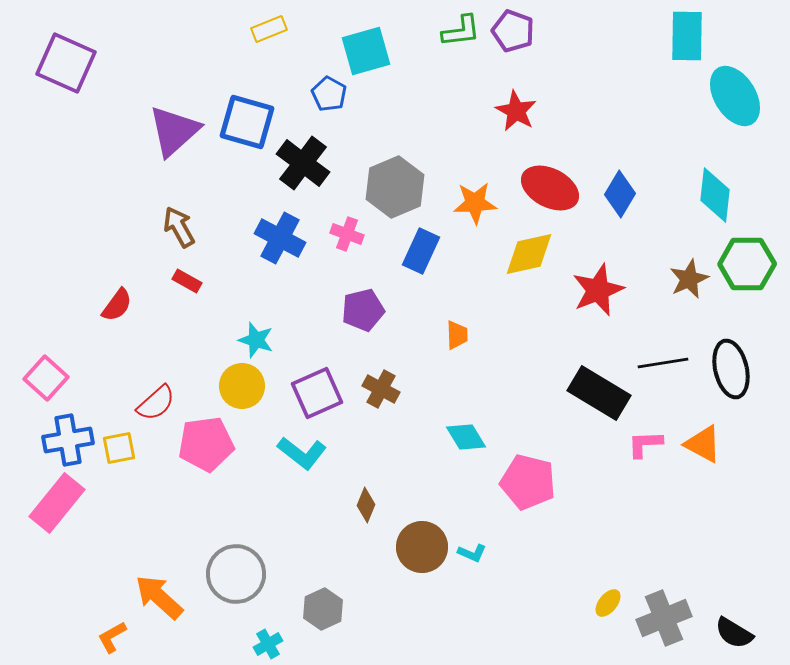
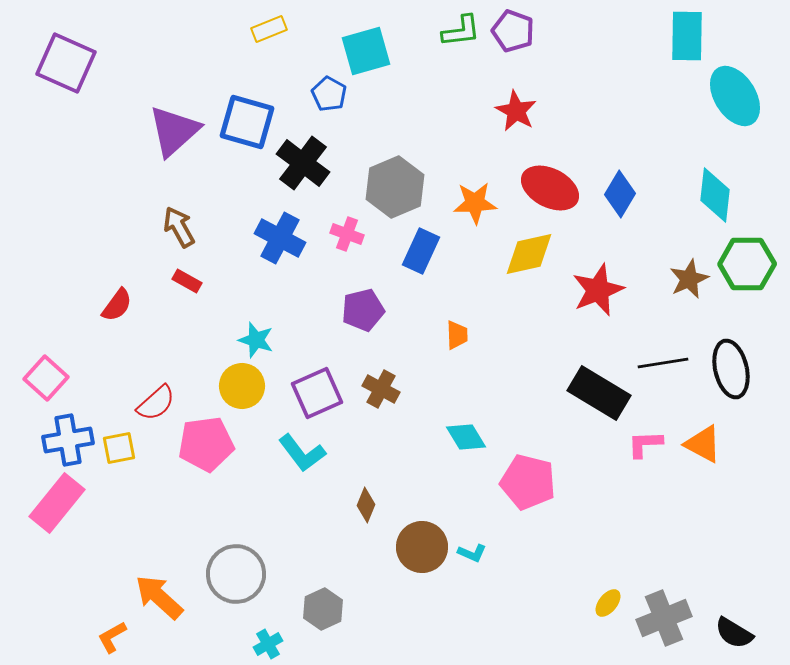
cyan L-shape at (302, 453): rotated 15 degrees clockwise
